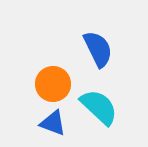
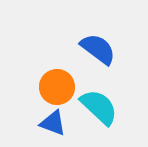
blue semicircle: rotated 27 degrees counterclockwise
orange circle: moved 4 px right, 3 px down
